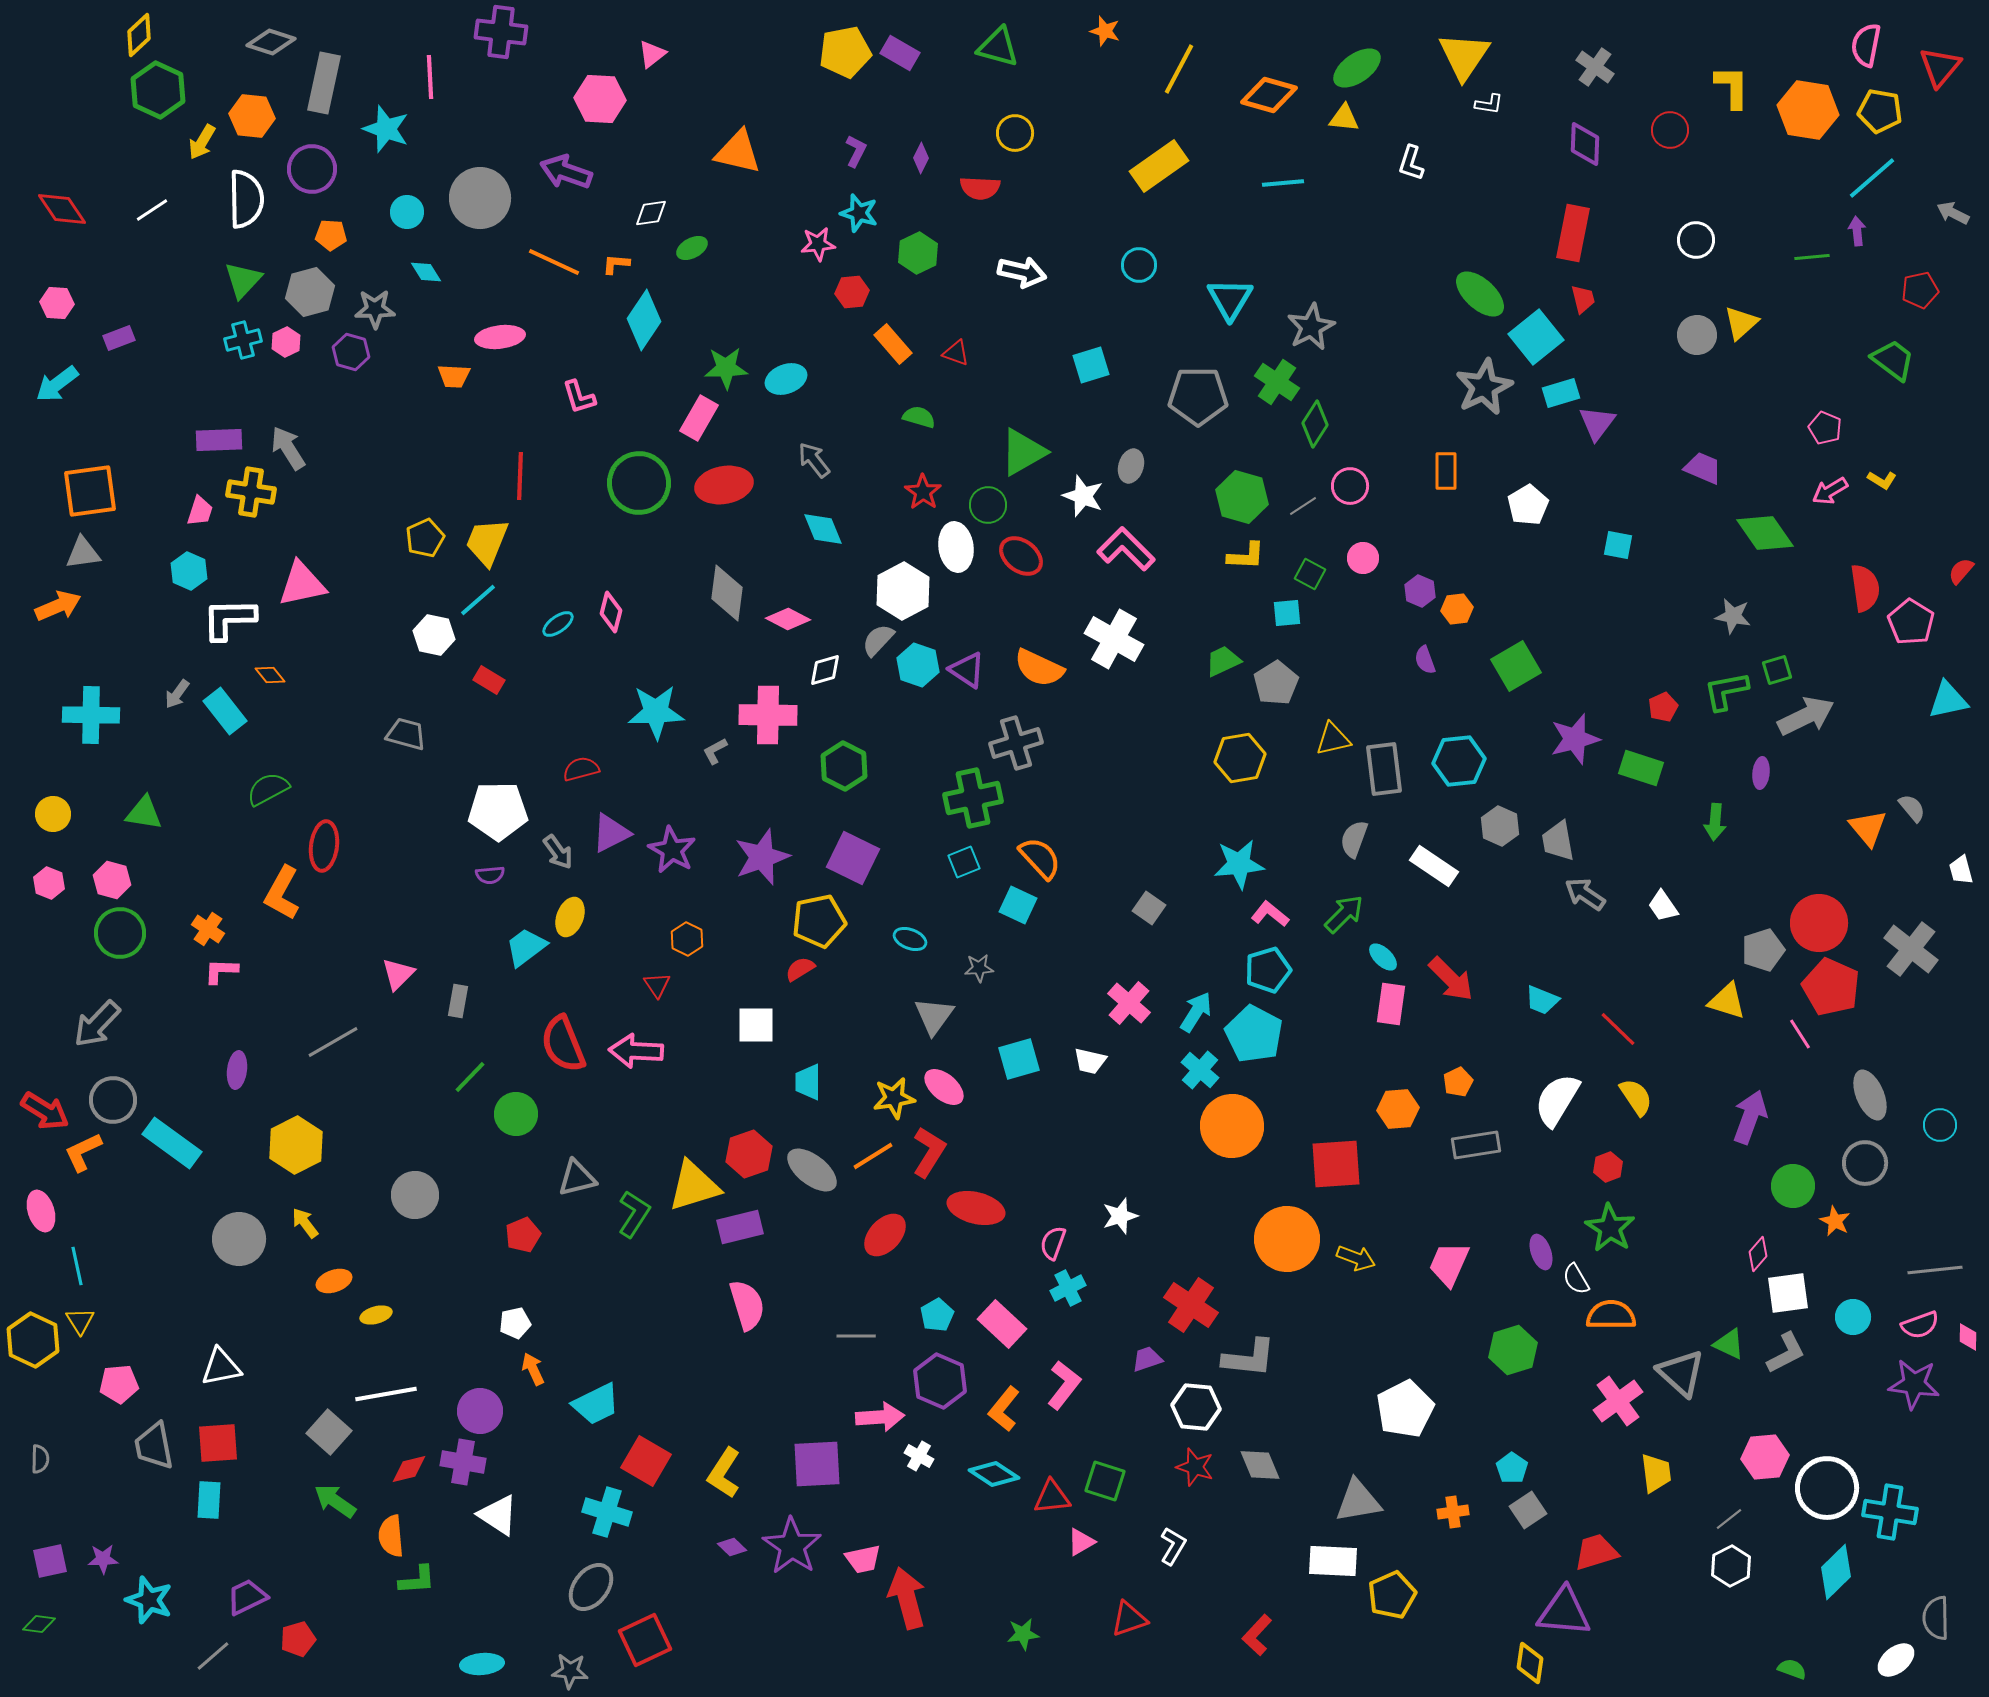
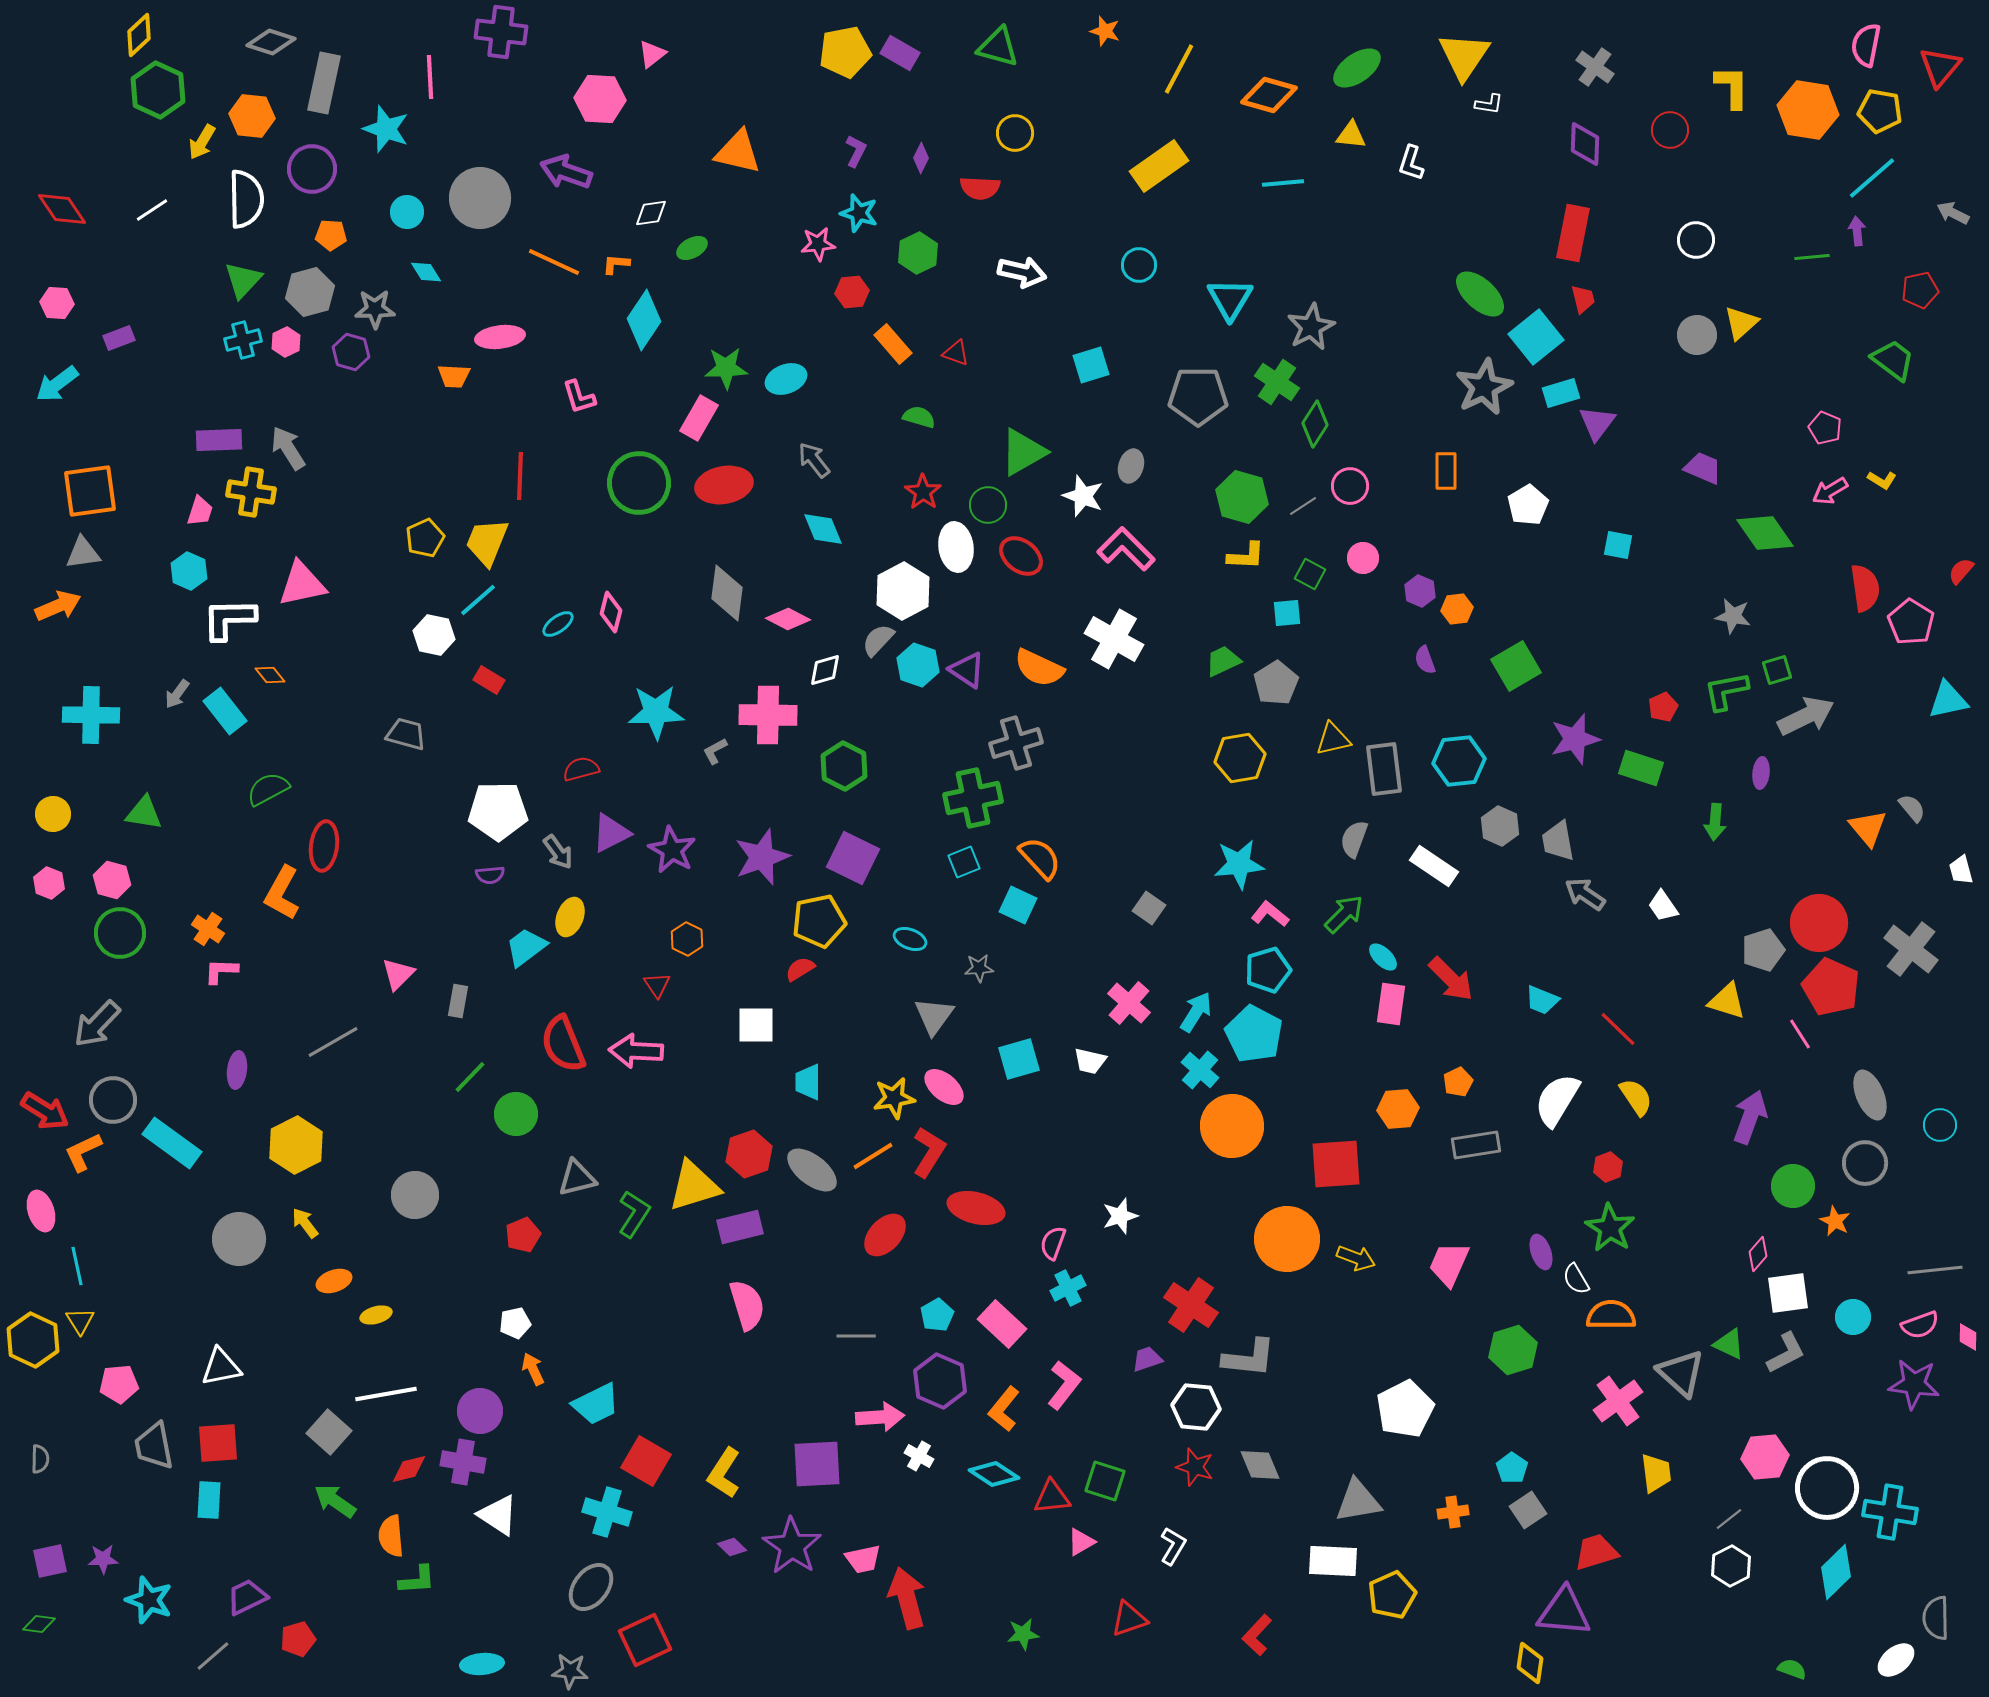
yellow triangle at (1344, 118): moved 7 px right, 17 px down
